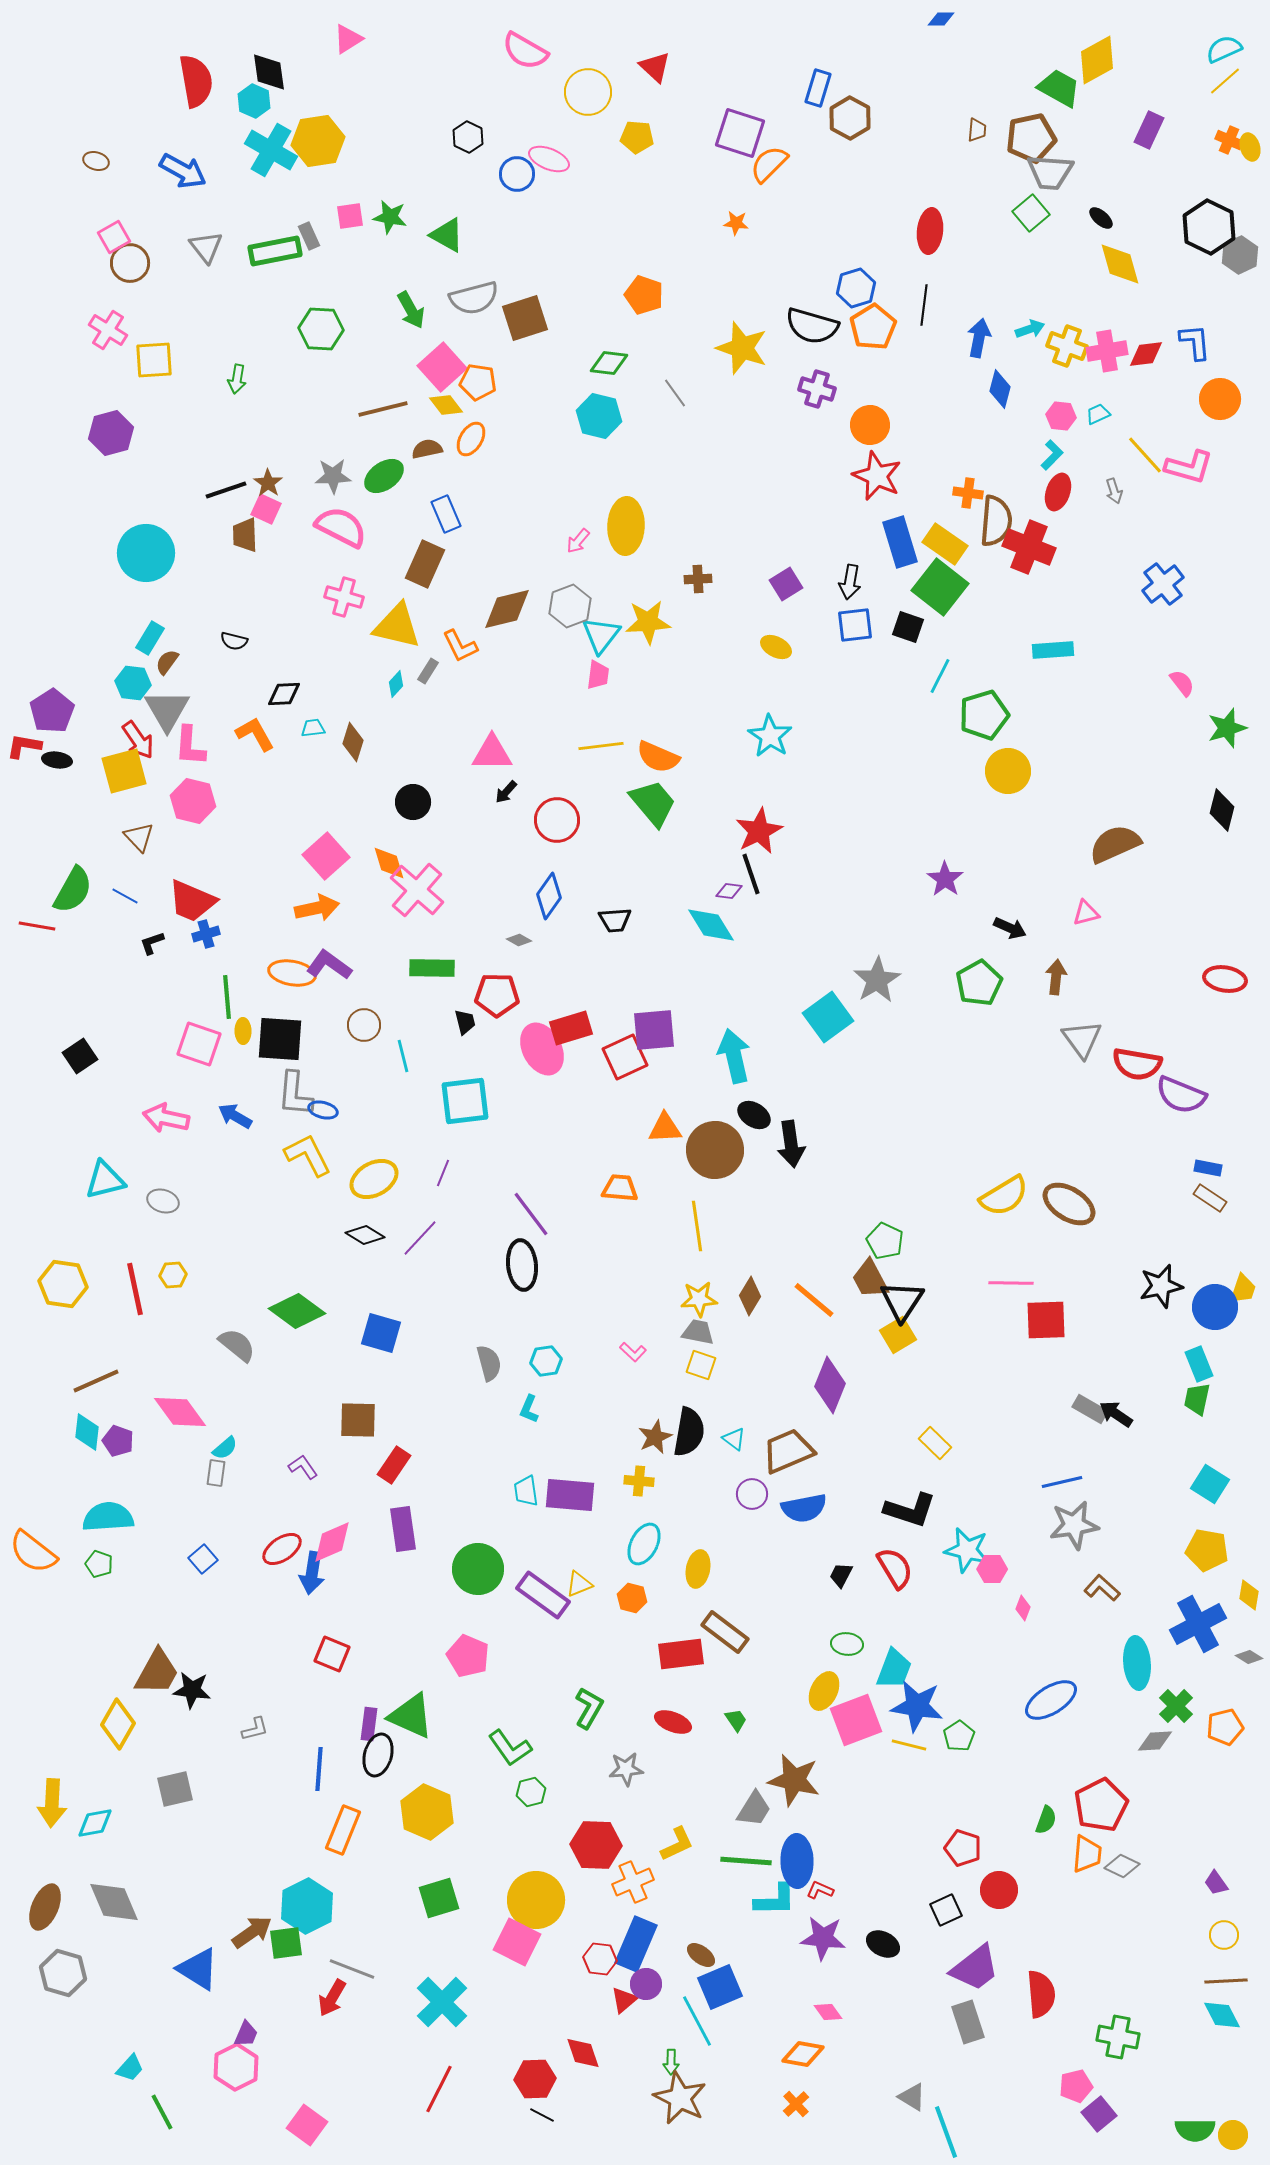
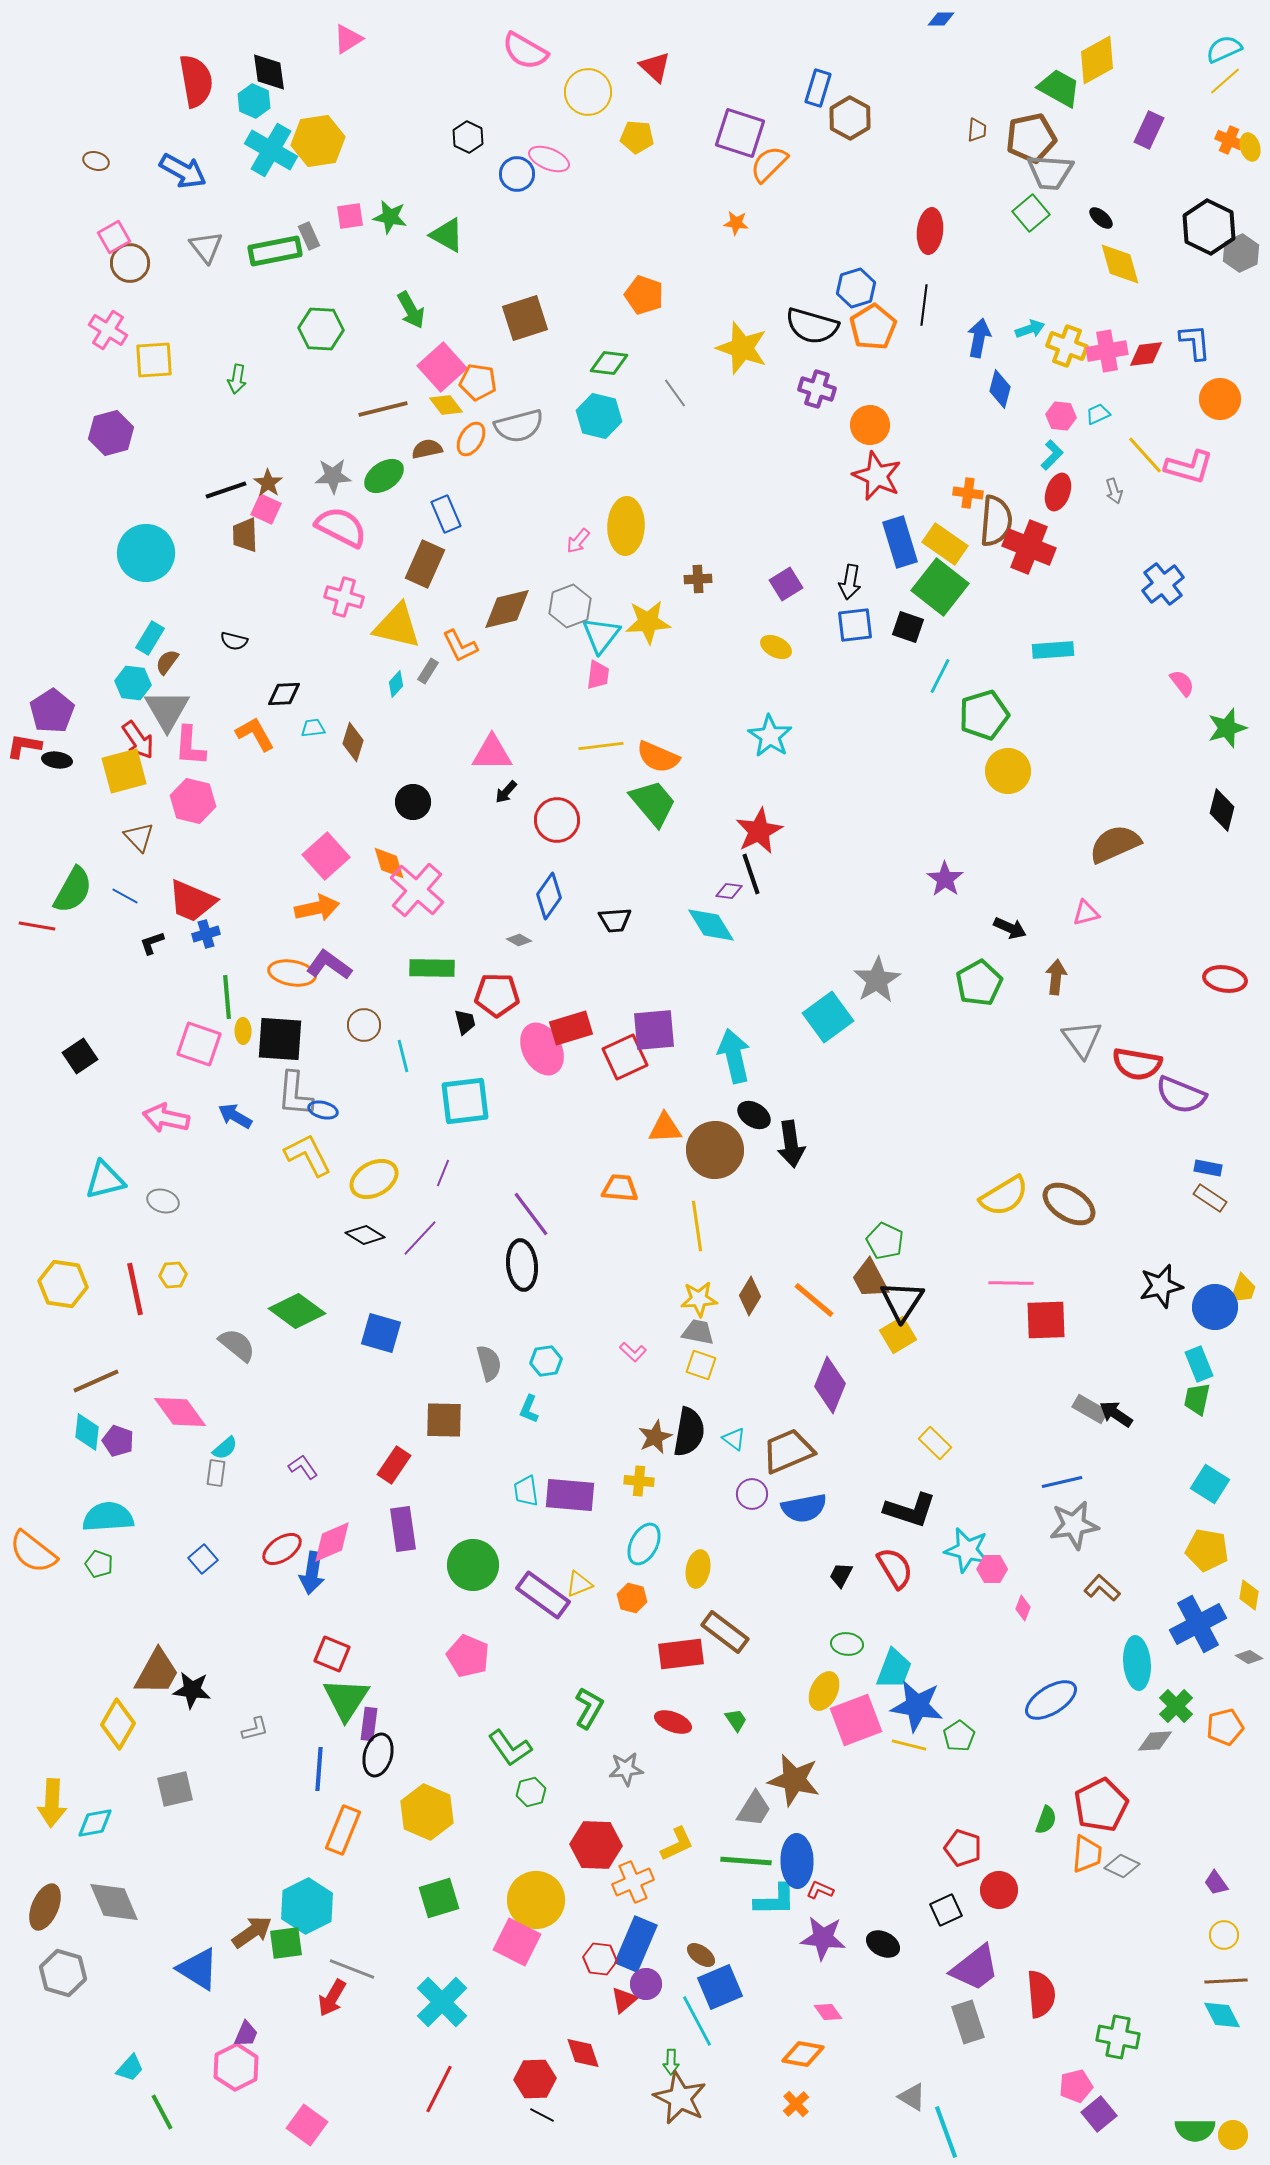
gray hexagon at (1240, 255): moved 1 px right, 2 px up
gray semicircle at (474, 298): moved 45 px right, 128 px down
brown square at (358, 1420): moved 86 px right
green circle at (478, 1569): moved 5 px left, 4 px up
green triangle at (411, 1716): moved 65 px left, 17 px up; rotated 39 degrees clockwise
